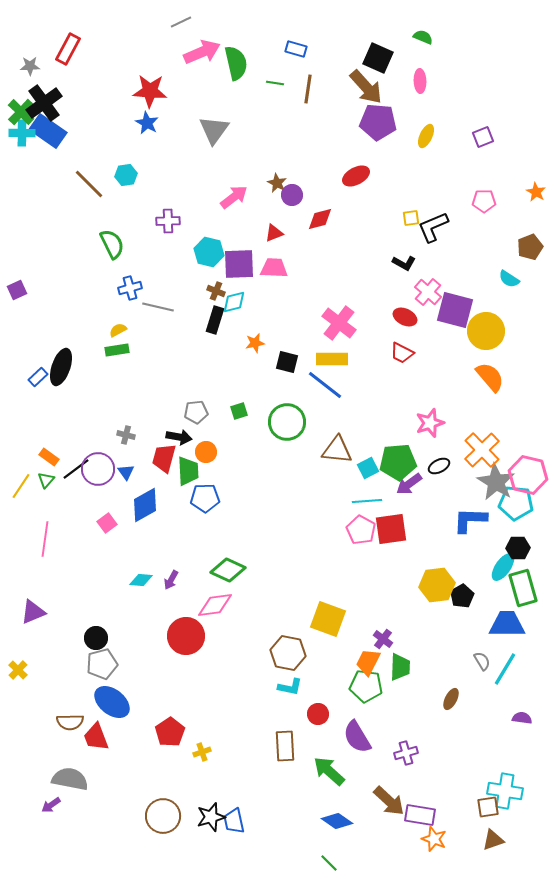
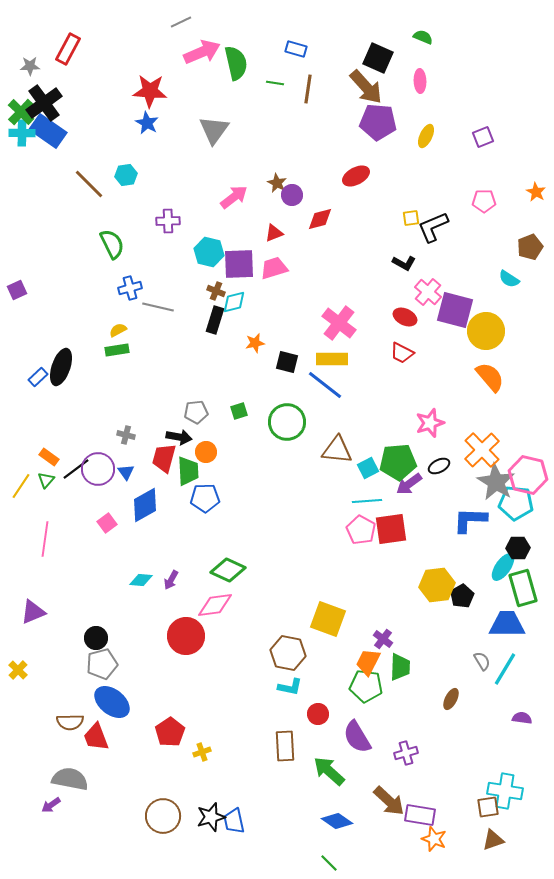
pink trapezoid at (274, 268): rotated 20 degrees counterclockwise
